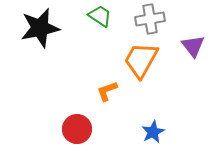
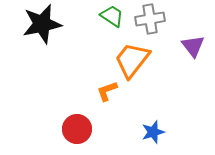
green trapezoid: moved 12 px right
black star: moved 2 px right, 4 px up
orange trapezoid: moved 9 px left; rotated 9 degrees clockwise
blue star: rotated 10 degrees clockwise
